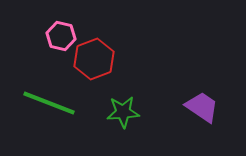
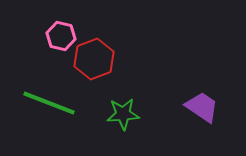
green star: moved 2 px down
